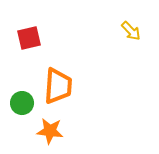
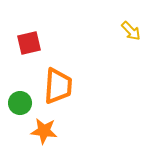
red square: moved 5 px down
green circle: moved 2 px left
orange star: moved 6 px left
